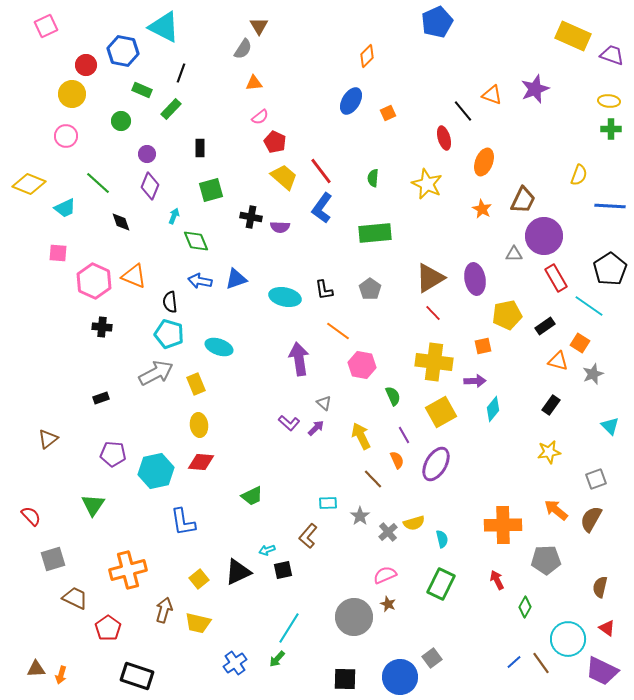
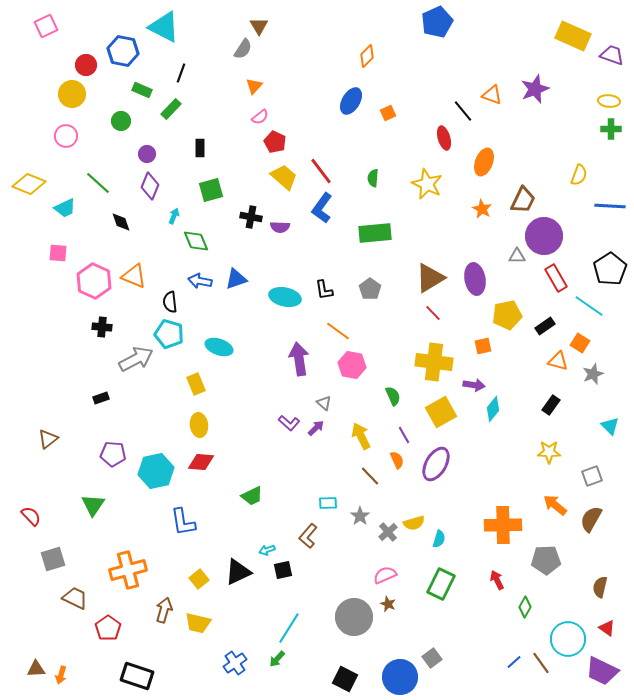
orange triangle at (254, 83): moved 3 px down; rotated 42 degrees counterclockwise
gray triangle at (514, 254): moved 3 px right, 2 px down
pink hexagon at (362, 365): moved 10 px left
gray arrow at (156, 373): moved 20 px left, 14 px up
purple arrow at (475, 381): moved 1 px left, 4 px down; rotated 10 degrees clockwise
yellow star at (549, 452): rotated 10 degrees clockwise
brown line at (373, 479): moved 3 px left, 3 px up
gray square at (596, 479): moved 4 px left, 3 px up
orange arrow at (556, 510): moved 1 px left, 5 px up
cyan semicircle at (442, 539): moved 3 px left; rotated 30 degrees clockwise
black square at (345, 679): rotated 25 degrees clockwise
